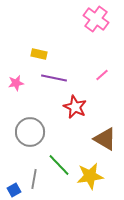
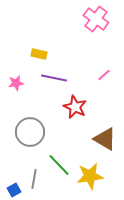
pink line: moved 2 px right
